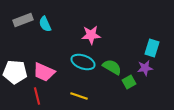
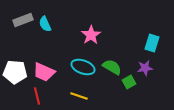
pink star: rotated 30 degrees counterclockwise
cyan rectangle: moved 5 px up
cyan ellipse: moved 5 px down
